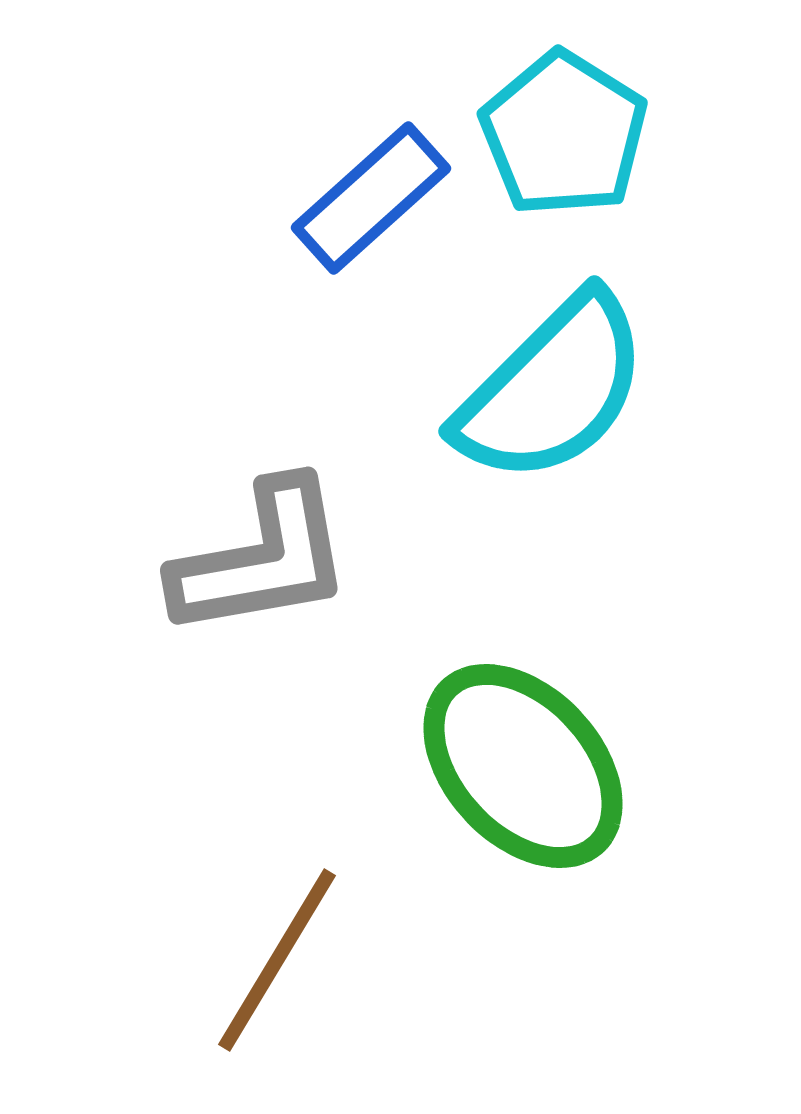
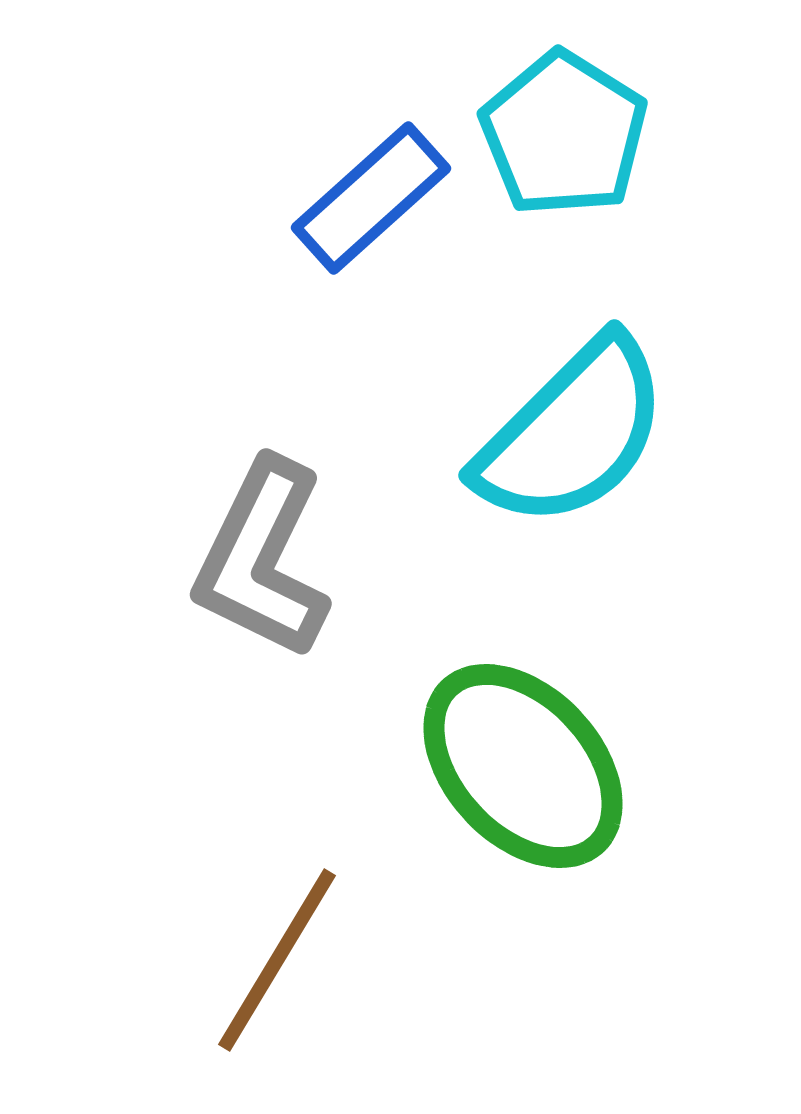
cyan semicircle: moved 20 px right, 44 px down
gray L-shape: rotated 126 degrees clockwise
